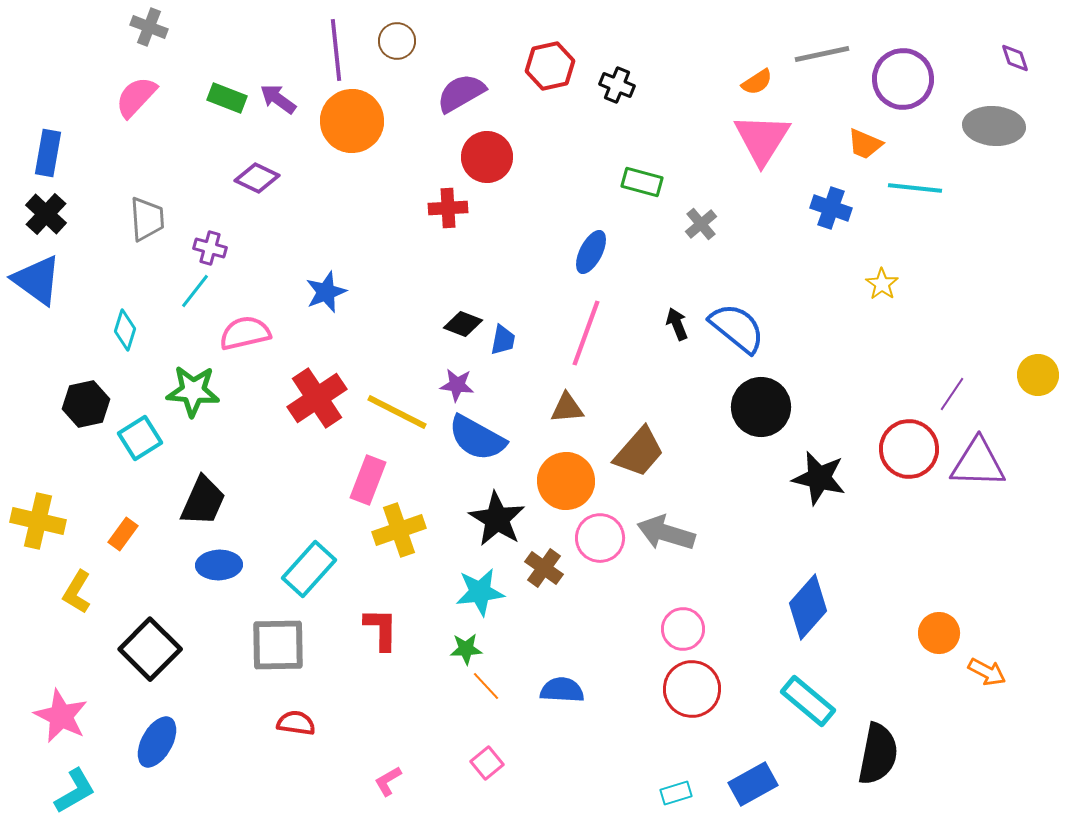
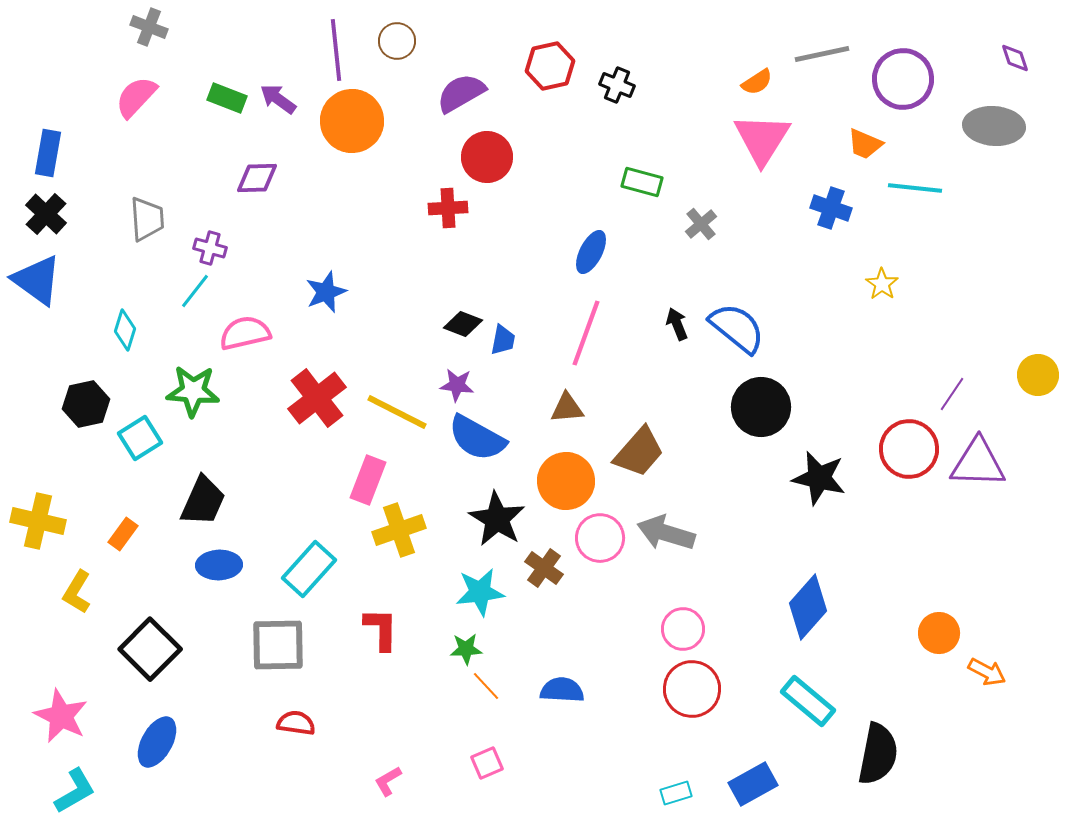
purple diamond at (257, 178): rotated 27 degrees counterclockwise
red cross at (317, 398): rotated 4 degrees counterclockwise
pink square at (487, 763): rotated 16 degrees clockwise
